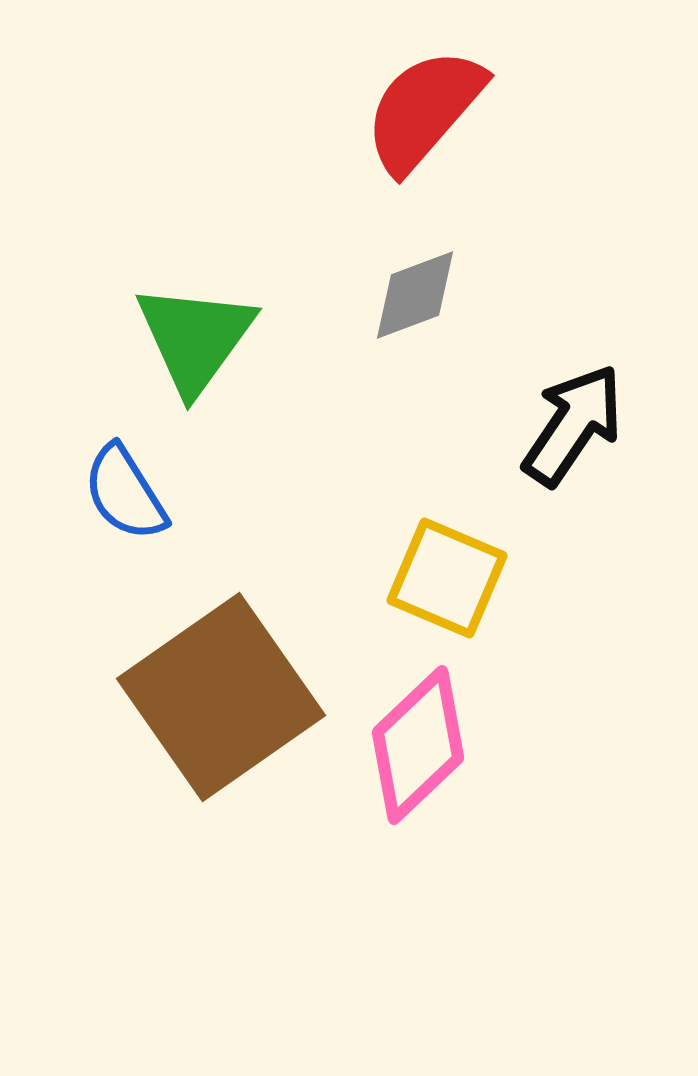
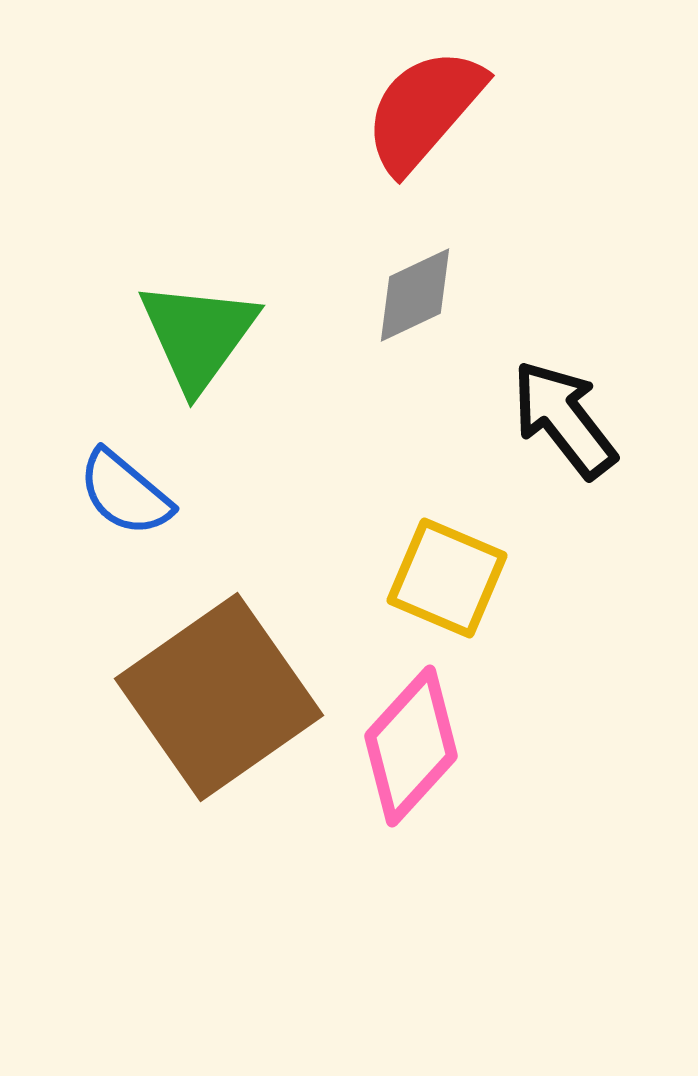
gray diamond: rotated 5 degrees counterclockwise
green triangle: moved 3 px right, 3 px up
black arrow: moved 9 px left, 6 px up; rotated 72 degrees counterclockwise
blue semicircle: rotated 18 degrees counterclockwise
brown square: moved 2 px left
pink diamond: moved 7 px left, 1 px down; rotated 4 degrees counterclockwise
